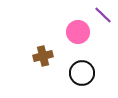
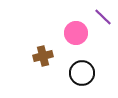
purple line: moved 2 px down
pink circle: moved 2 px left, 1 px down
